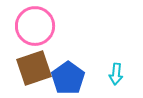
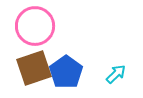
cyan arrow: rotated 140 degrees counterclockwise
blue pentagon: moved 2 px left, 6 px up
